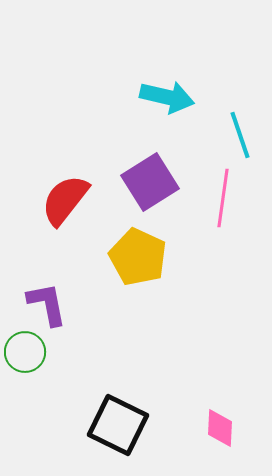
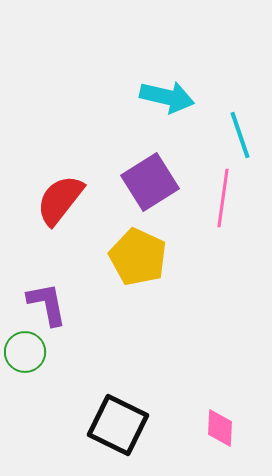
red semicircle: moved 5 px left
